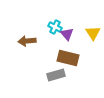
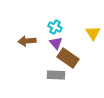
purple triangle: moved 11 px left, 9 px down
brown rectangle: rotated 20 degrees clockwise
gray rectangle: rotated 18 degrees clockwise
